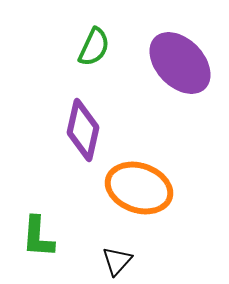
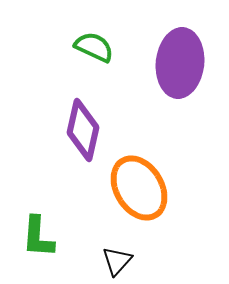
green semicircle: rotated 90 degrees counterclockwise
purple ellipse: rotated 50 degrees clockwise
orange ellipse: rotated 40 degrees clockwise
